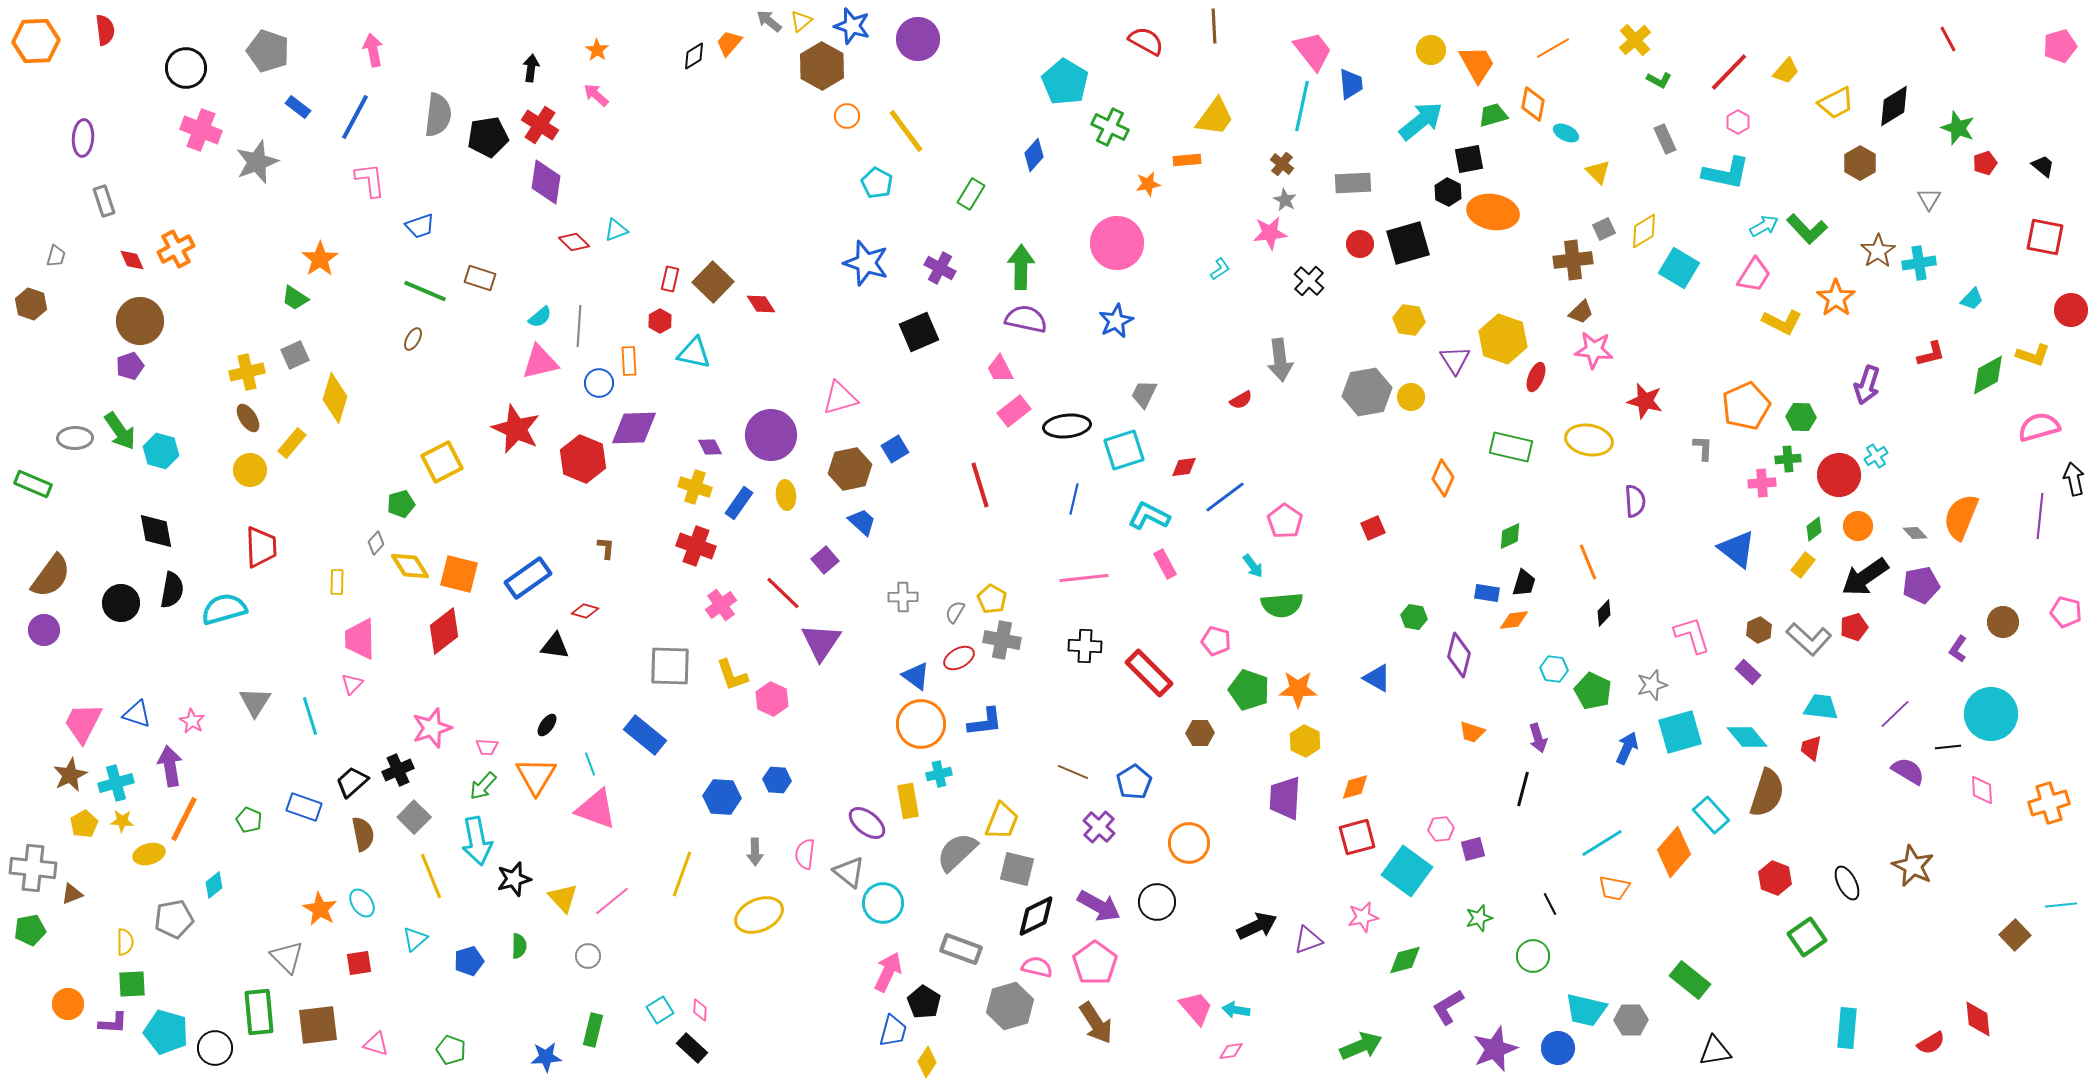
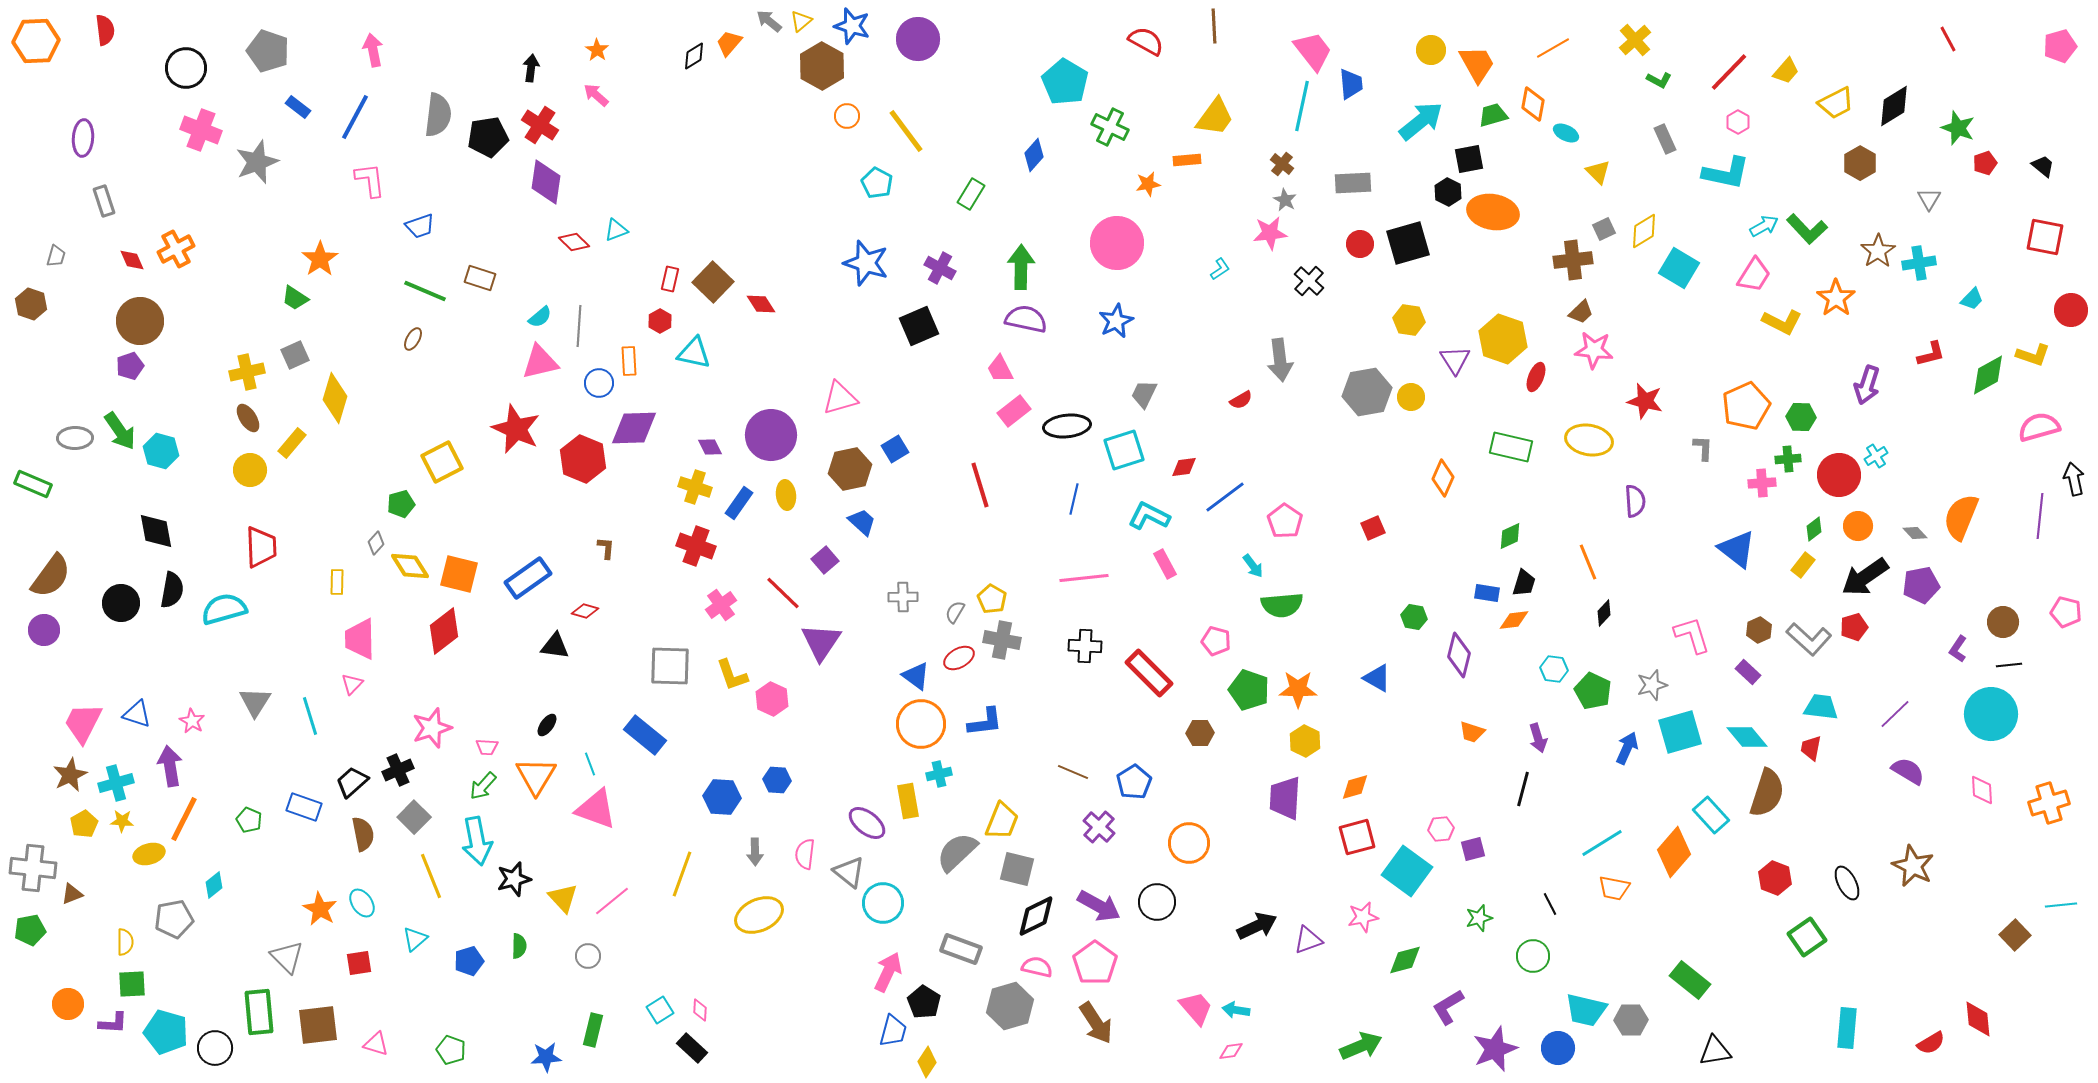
black square at (919, 332): moved 6 px up
black line at (1948, 747): moved 61 px right, 82 px up
